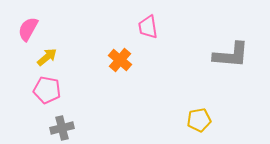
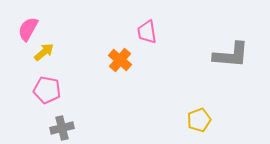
pink trapezoid: moved 1 px left, 5 px down
yellow arrow: moved 3 px left, 5 px up
yellow pentagon: rotated 10 degrees counterclockwise
